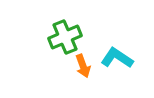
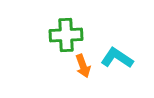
green cross: moved 1 px right, 2 px up; rotated 20 degrees clockwise
